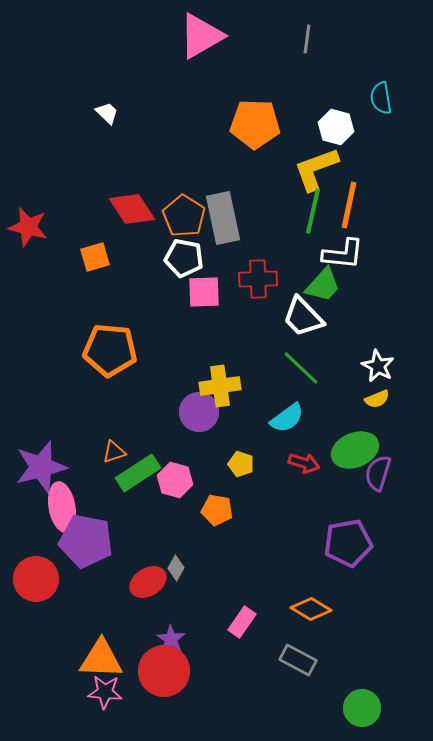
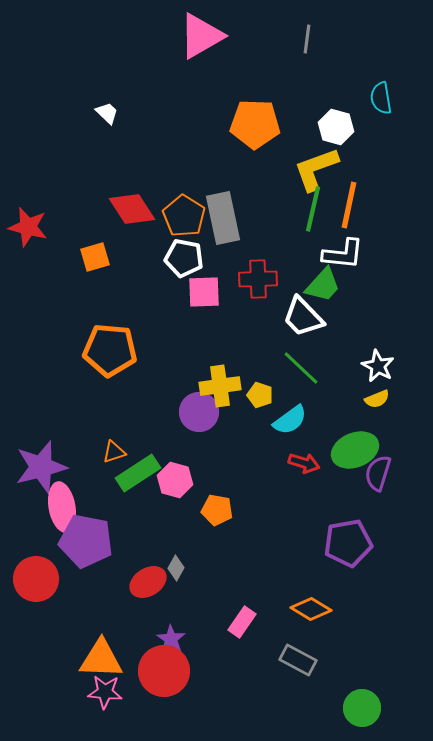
green line at (313, 211): moved 2 px up
cyan semicircle at (287, 418): moved 3 px right, 2 px down
yellow pentagon at (241, 464): moved 19 px right, 69 px up
